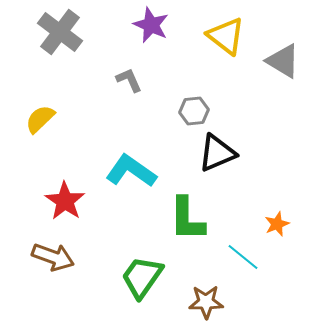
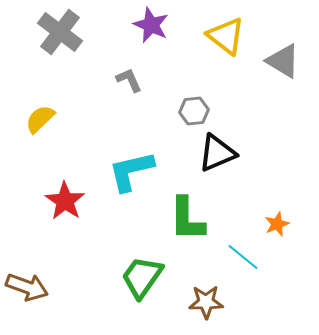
cyan L-shape: rotated 48 degrees counterclockwise
brown arrow: moved 26 px left, 30 px down
